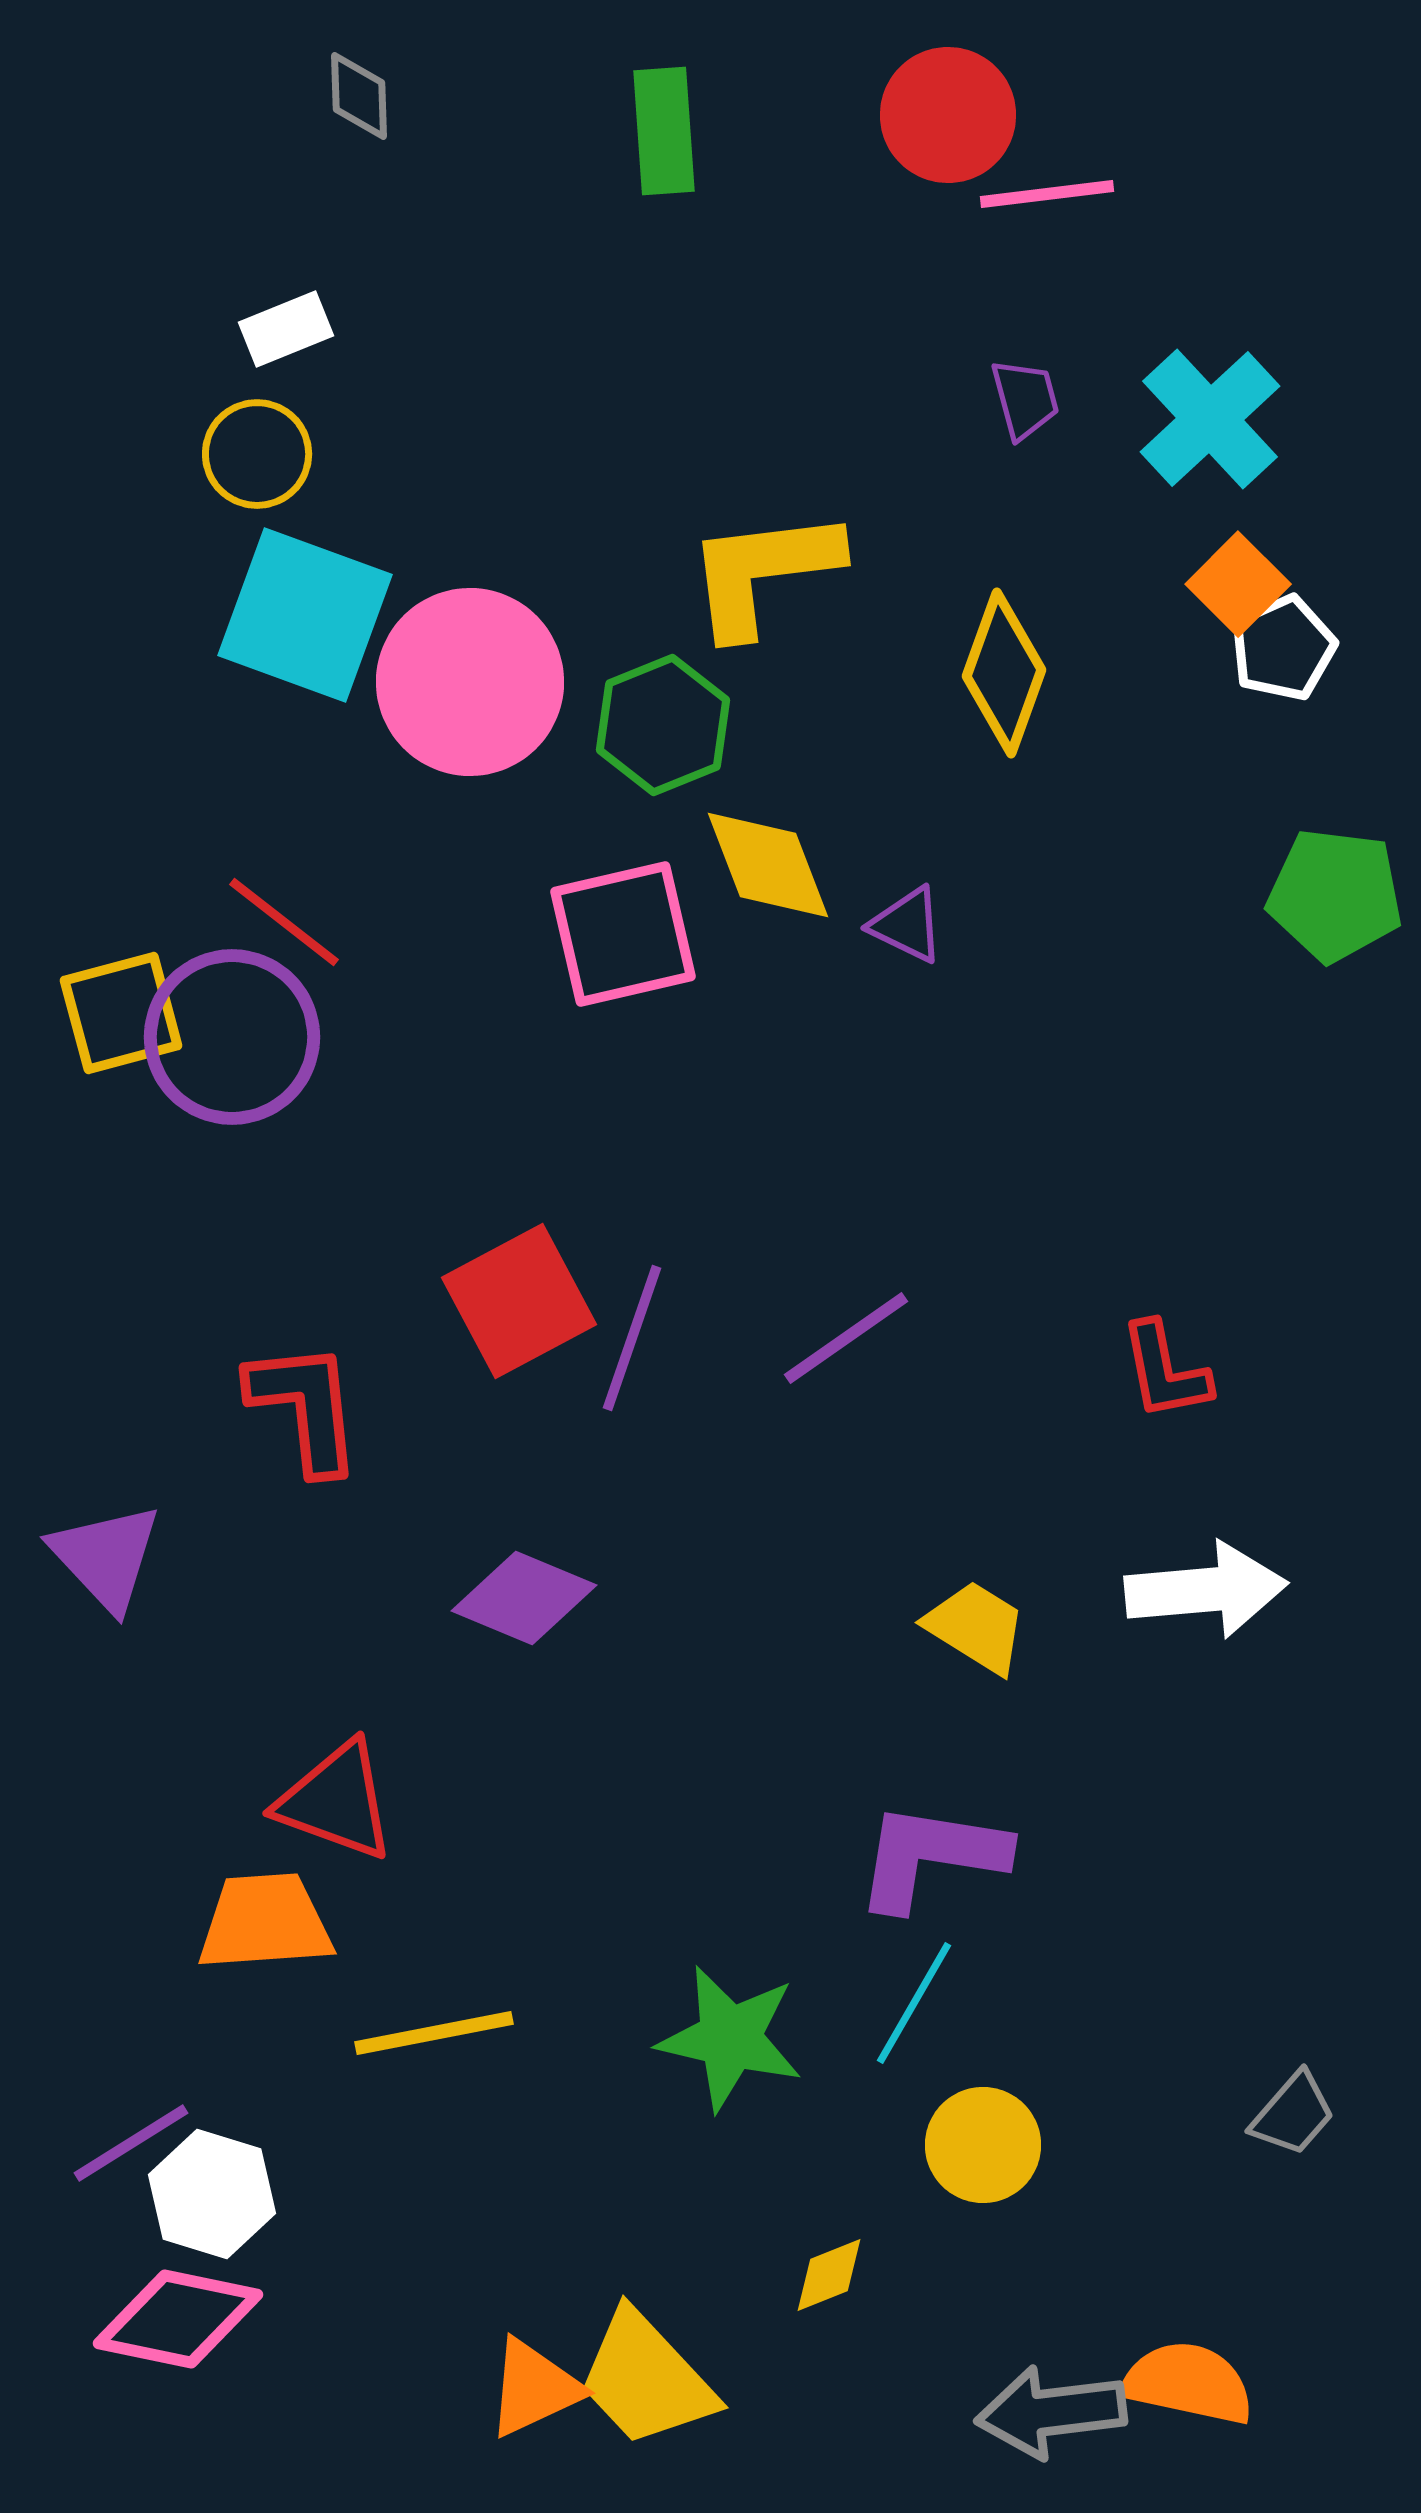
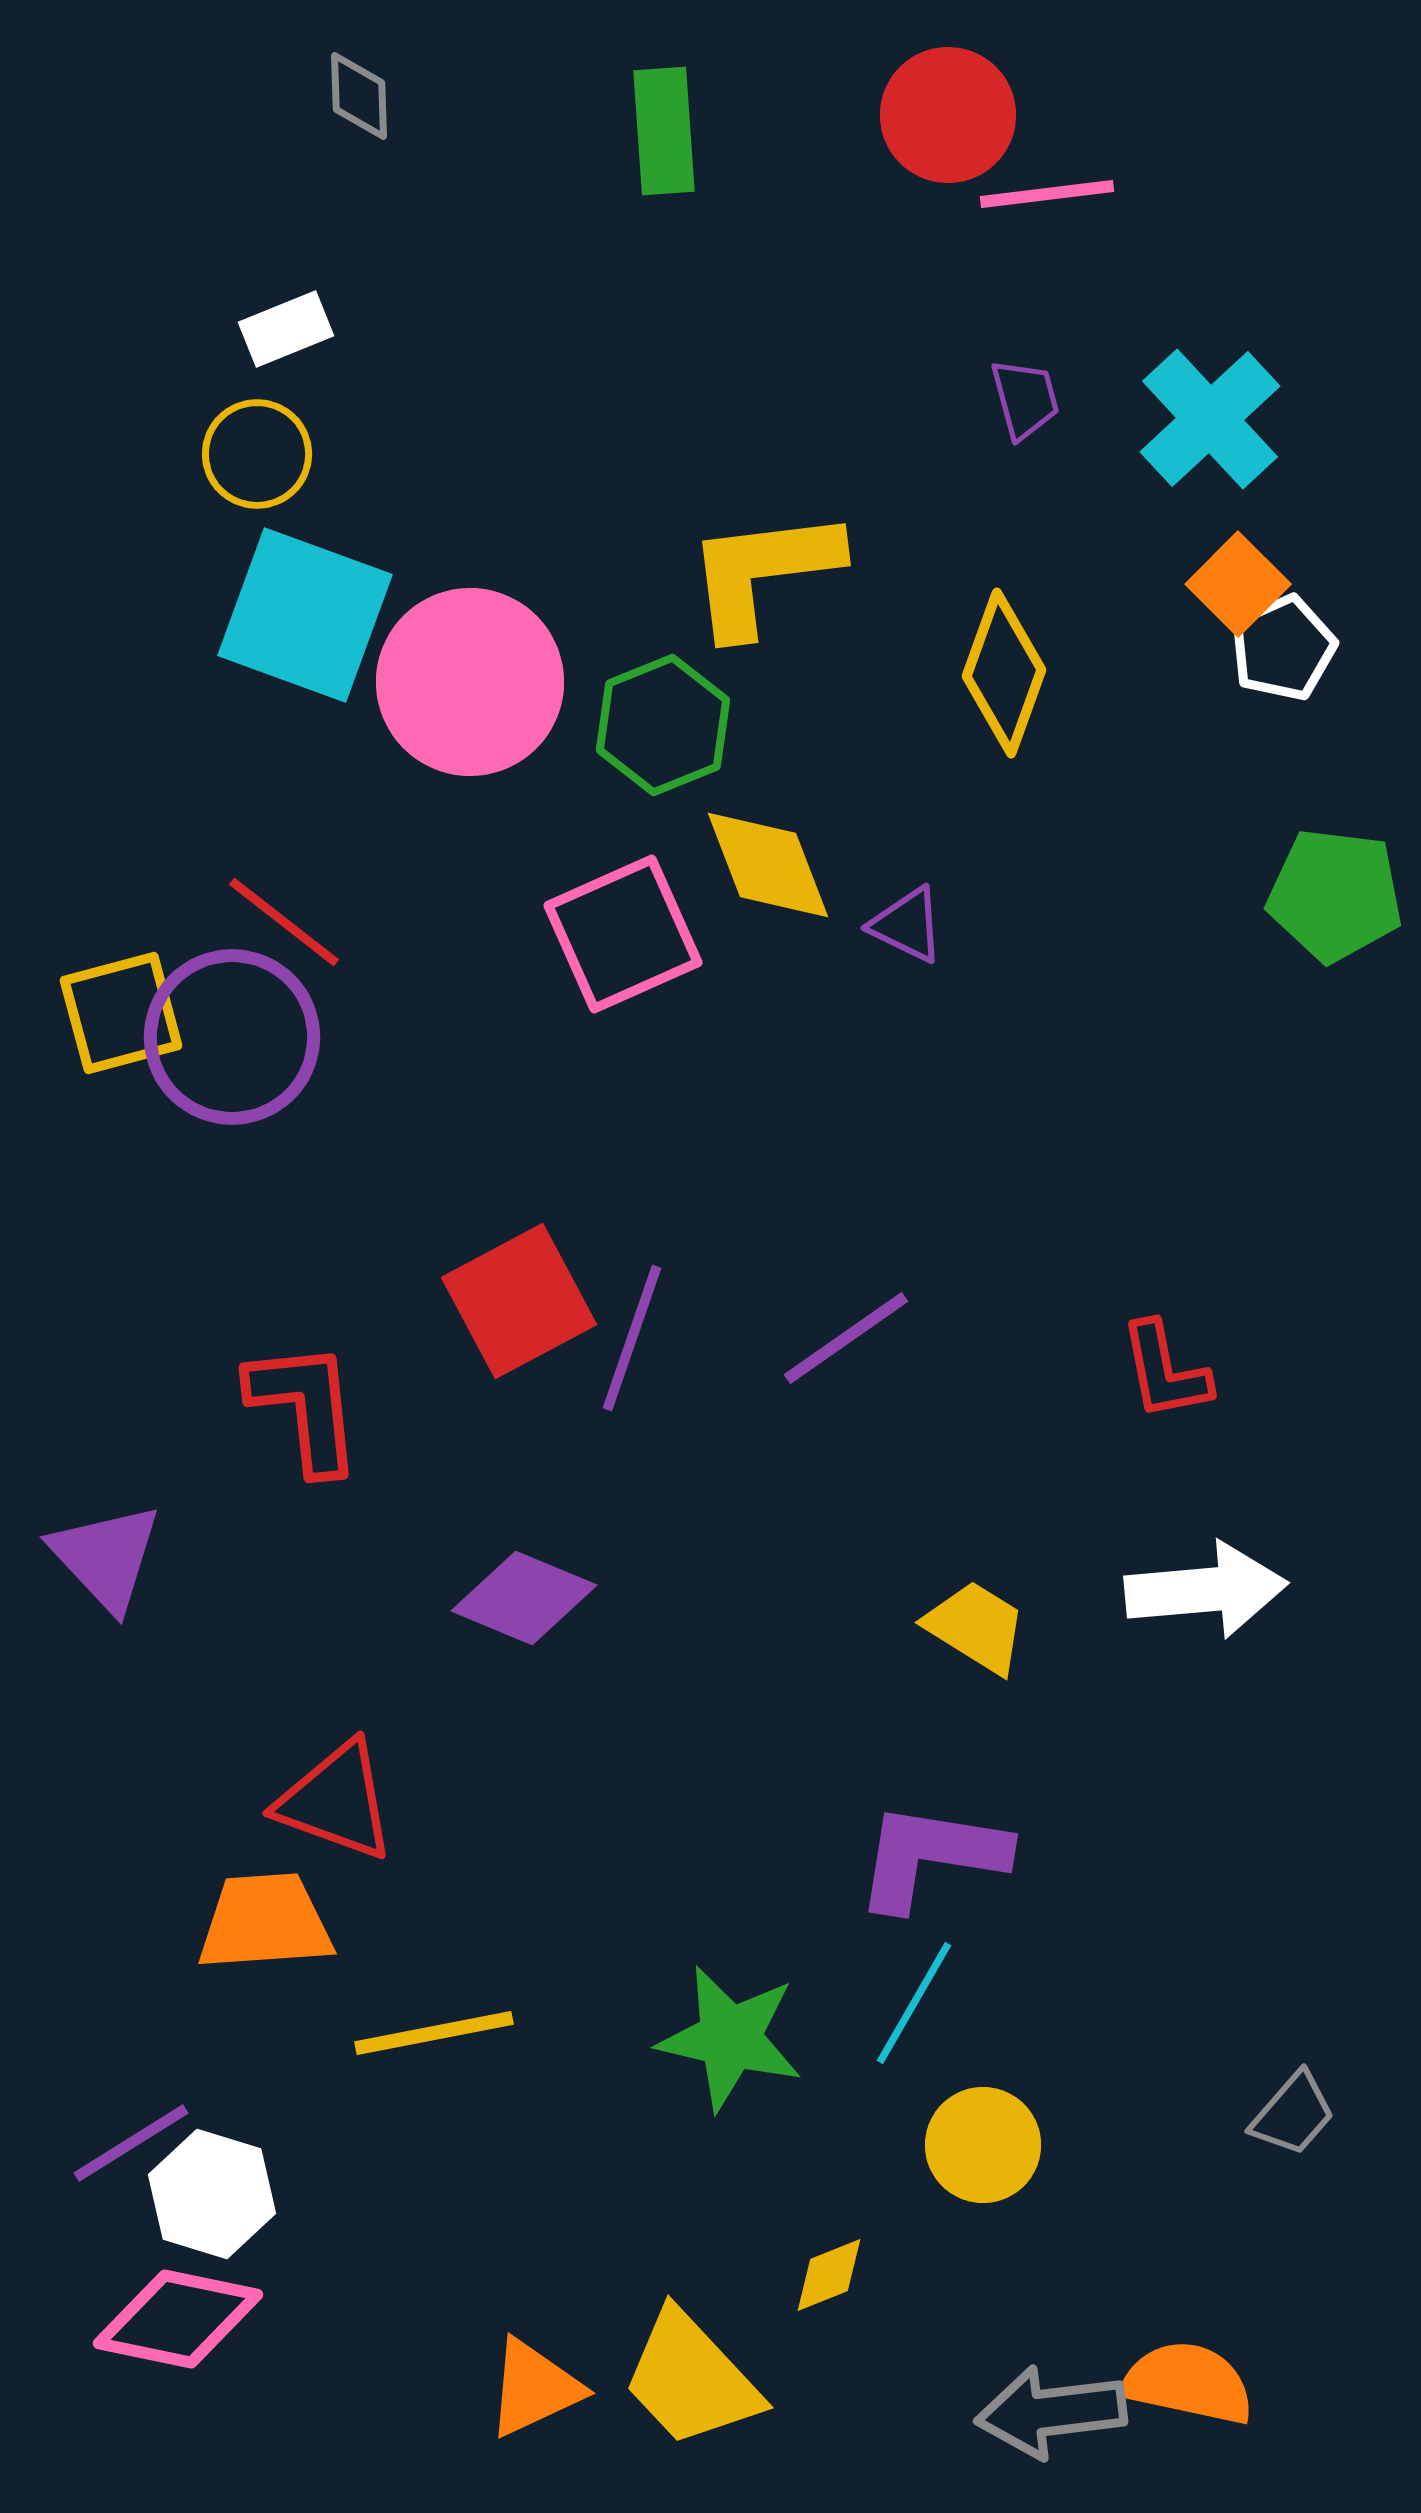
pink square at (623, 934): rotated 11 degrees counterclockwise
yellow trapezoid at (646, 2379): moved 45 px right
